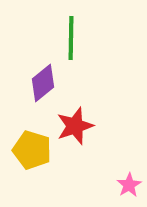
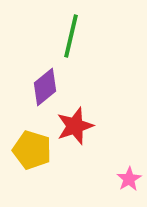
green line: moved 2 px up; rotated 12 degrees clockwise
purple diamond: moved 2 px right, 4 px down
pink star: moved 6 px up
